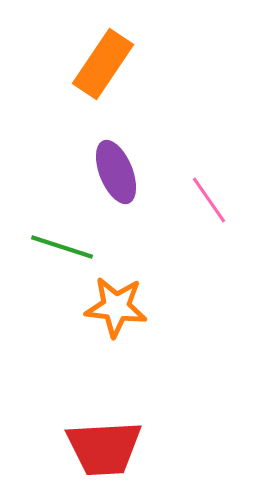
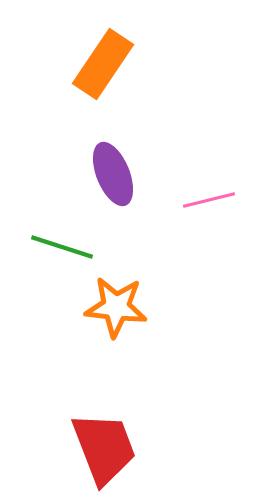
purple ellipse: moved 3 px left, 2 px down
pink line: rotated 69 degrees counterclockwise
red trapezoid: rotated 108 degrees counterclockwise
